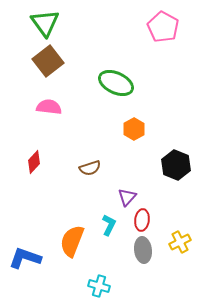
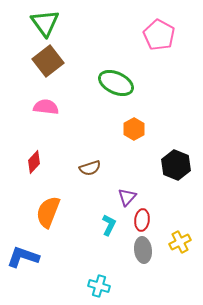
pink pentagon: moved 4 px left, 8 px down
pink semicircle: moved 3 px left
orange semicircle: moved 24 px left, 29 px up
blue L-shape: moved 2 px left, 1 px up
